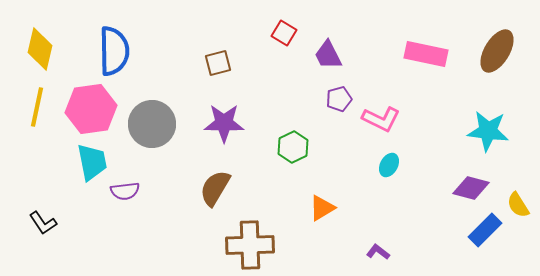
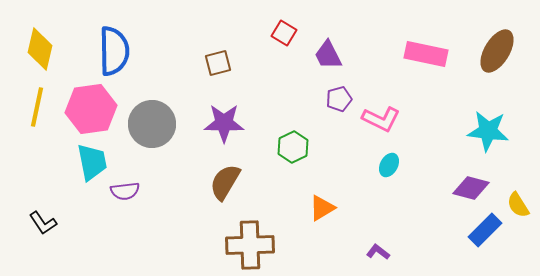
brown semicircle: moved 10 px right, 6 px up
